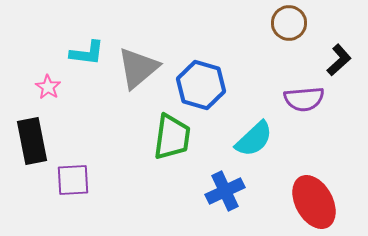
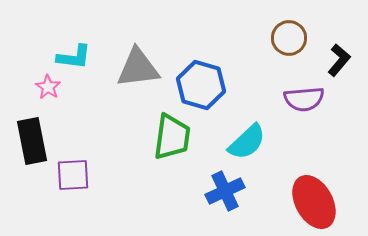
brown circle: moved 15 px down
cyan L-shape: moved 13 px left, 4 px down
black L-shape: rotated 8 degrees counterclockwise
gray triangle: rotated 33 degrees clockwise
cyan semicircle: moved 7 px left, 3 px down
purple square: moved 5 px up
